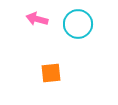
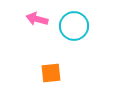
cyan circle: moved 4 px left, 2 px down
